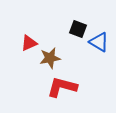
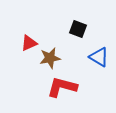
blue triangle: moved 15 px down
